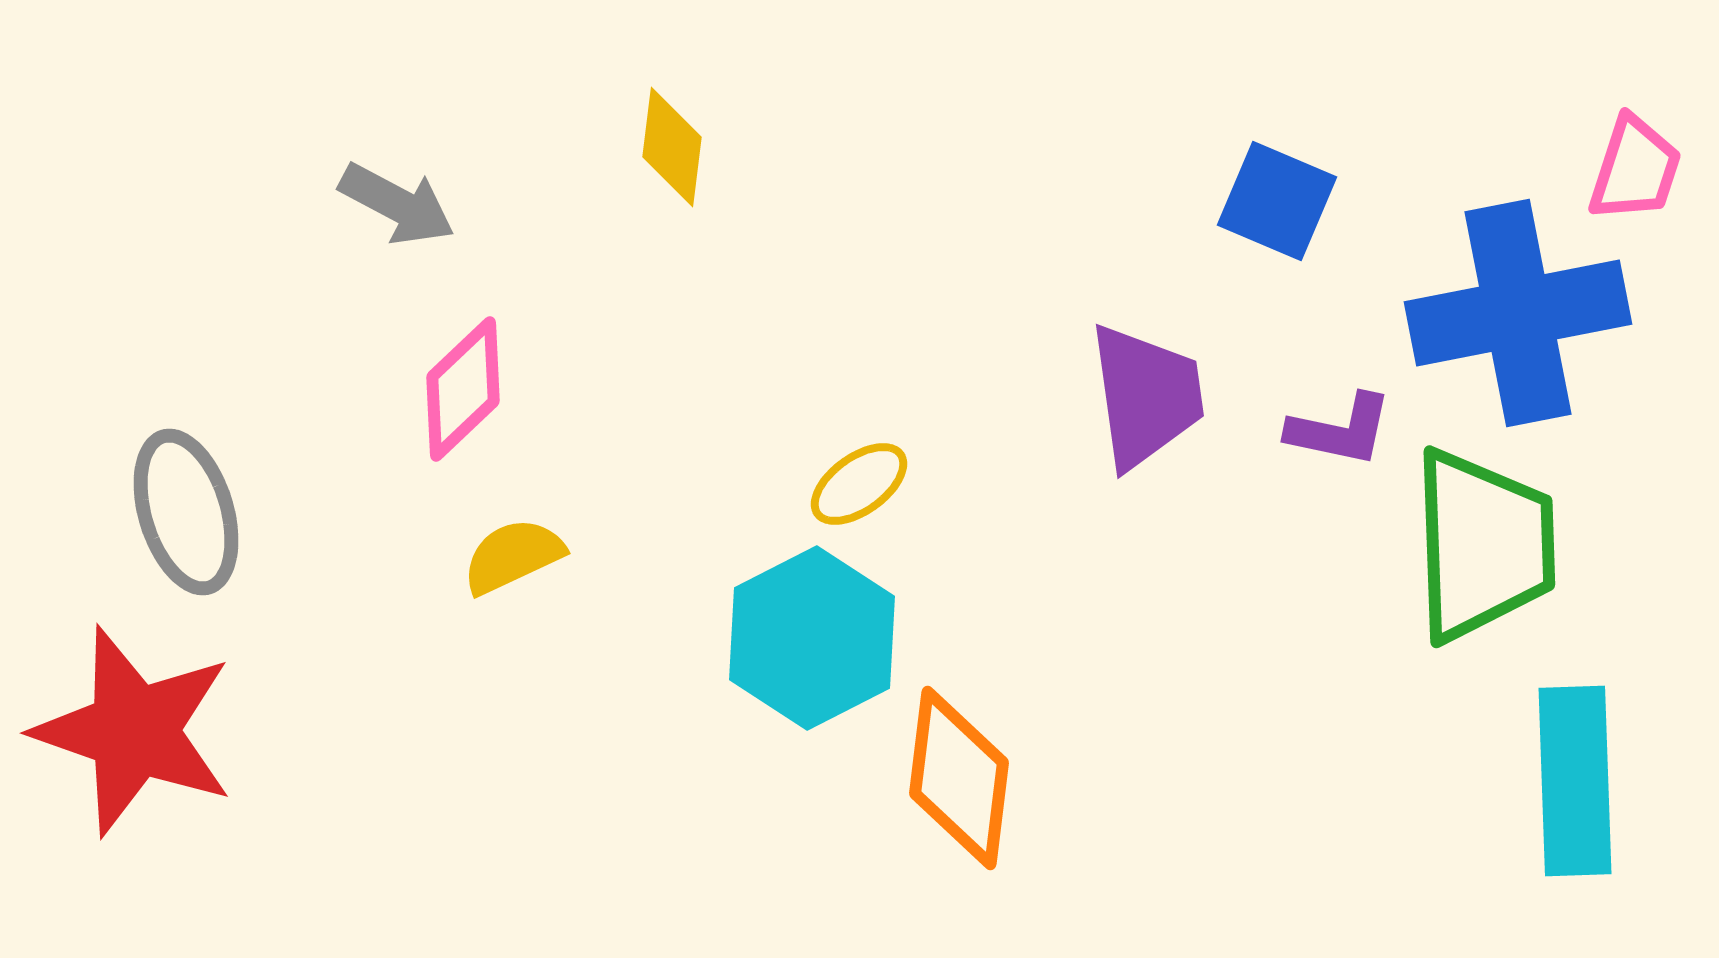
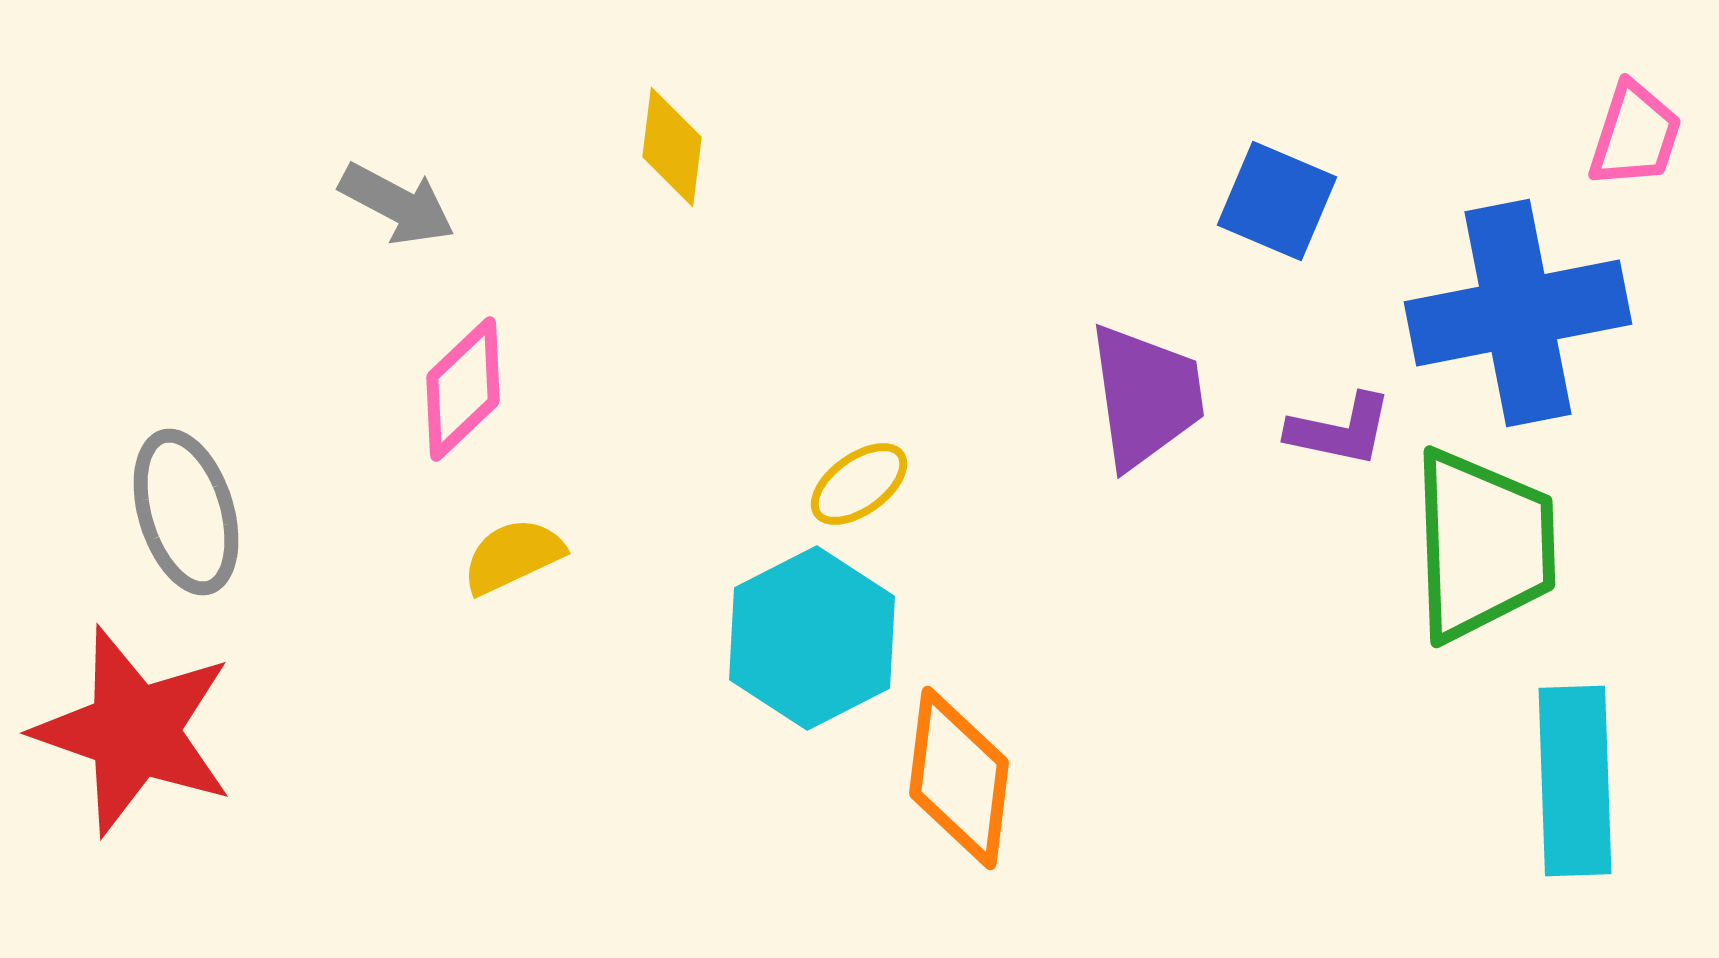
pink trapezoid: moved 34 px up
